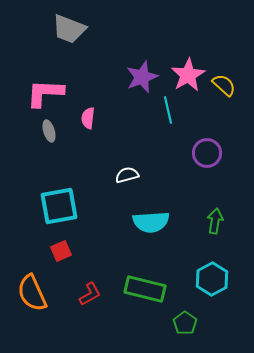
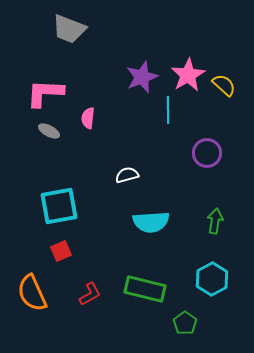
cyan line: rotated 12 degrees clockwise
gray ellipse: rotated 45 degrees counterclockwise
